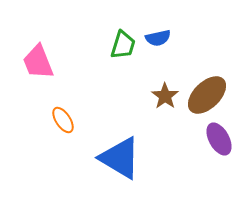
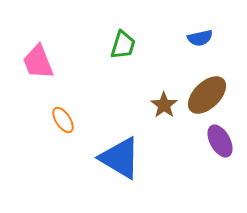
blue semicircle: moved 42 px right
brown star: moved 1 px left, 9 px down
purple ellipse: moved 1 px right, 2 px down
